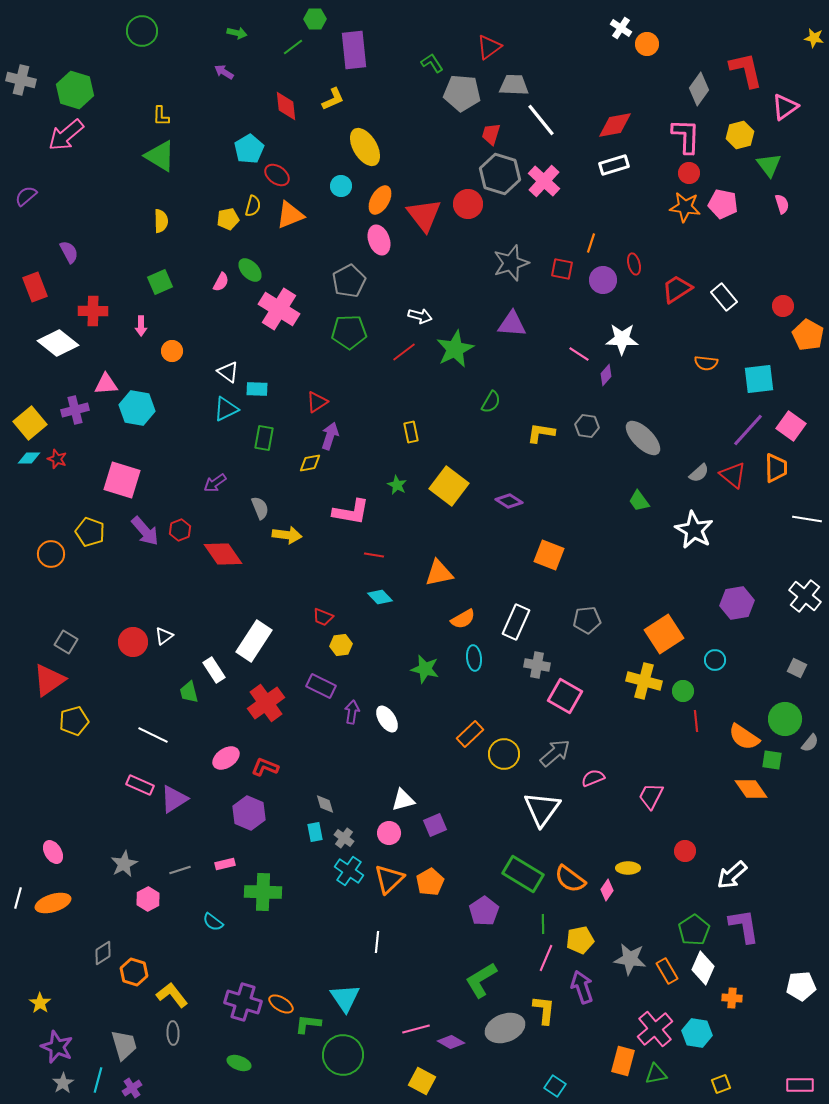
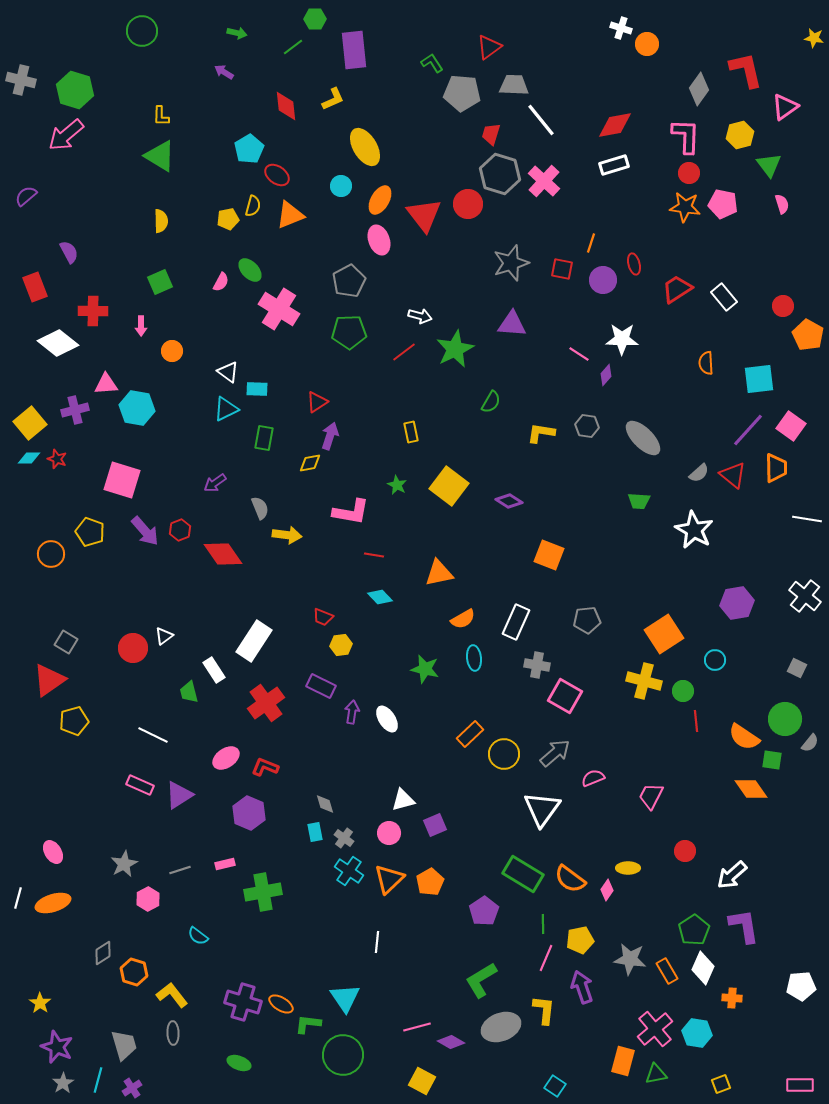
white cross at (621, 28): rotated 15 degrees counterclockwise
orange semicircle at (706, 363): rotated 80 degrees clockwise
green trapezoid at (639, 501): rotated 50 degrees counterclockwise
red circle at (133, 642): moved 6 px down
purple triangle at (174, 799): moved 5 px right, 4 px up
green cross at (263, 892): rotated 12 degrees counterclockwise
cyan semicircle at (213, 922): moved 15 px left, 14 px down
gray ellipse at (505, 1028): moved 4 px left, 1 px up
pink line at (416, 1029): moved 1 px right, 2 px up
